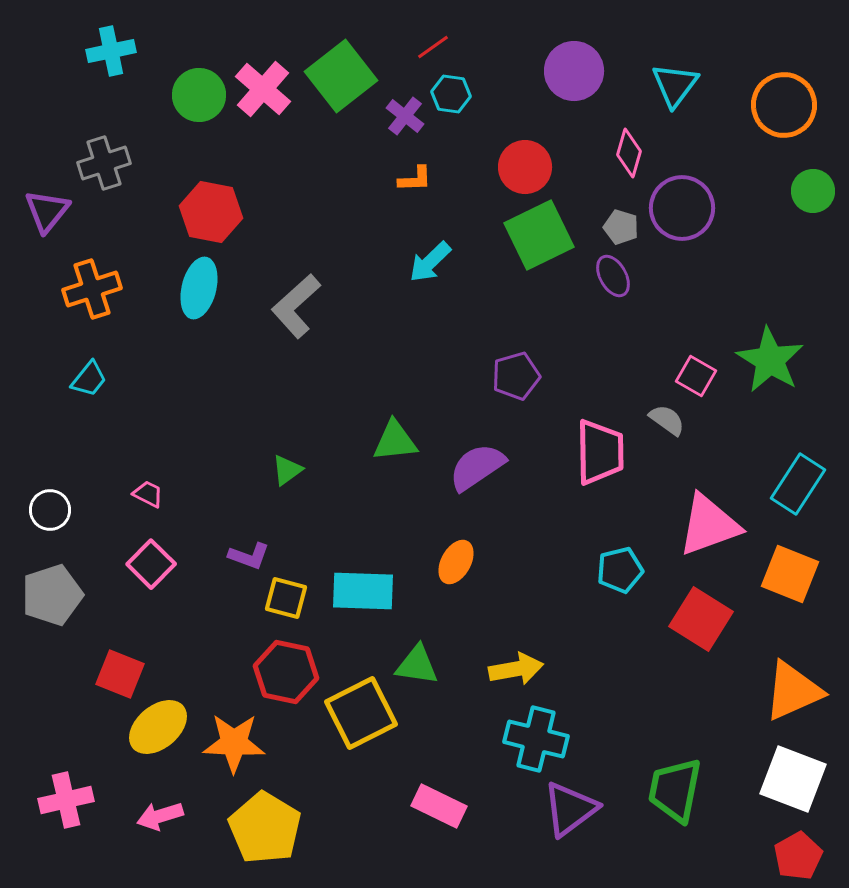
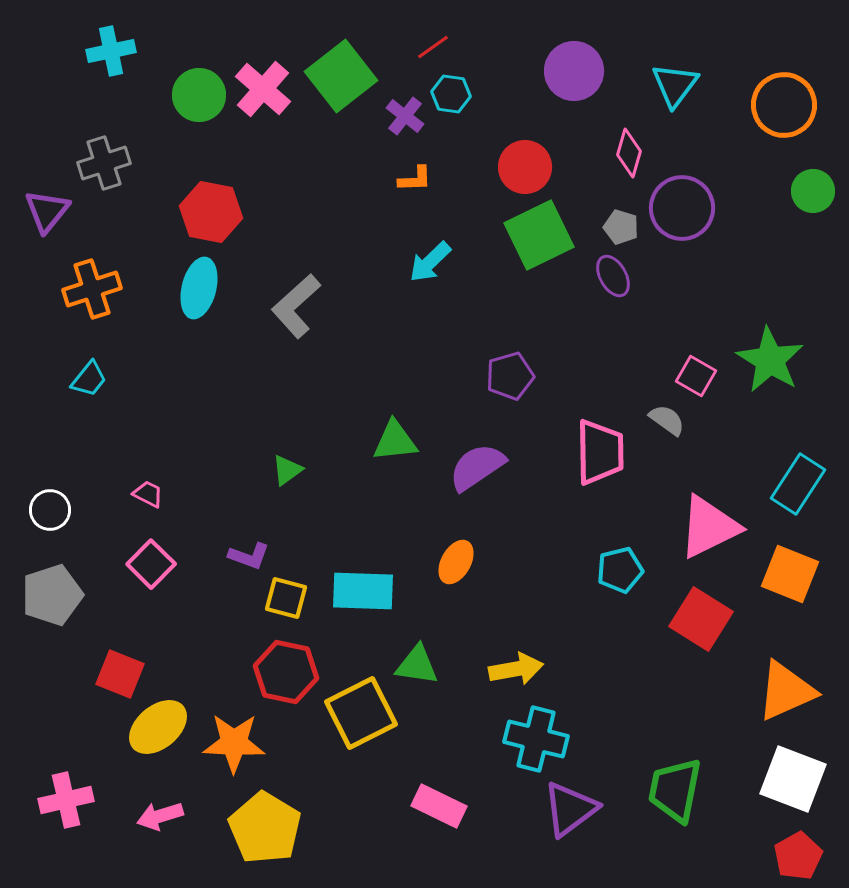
purple pentagon at (516, 376): moved 6 px left
pink triangle at (709, 525): moved 2 px down; rotated 6 degrees counterclockwise
orange triangle at (793, 691): moved 7 px left
